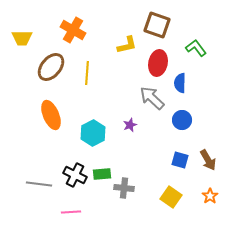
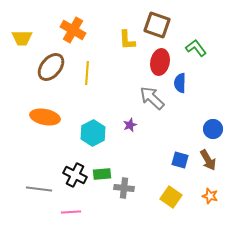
yellow L-shape: moved 5 px up; rotated 100 degrees clockwise
red ellipse: moved 2 px right, 1 px up
orange ellipse: moved 6 px left, 2 px down; rotated 56 degrees counterclockwise
blue circle: moved 31 px right, 9 px down
gray line: moved 5 px down
orange star: rotated 21 degrees counterclockwise
